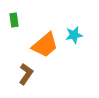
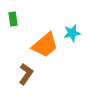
green rectangle: moved 1 px left, 1 px up
cyan star: moved 2 px left, 2 px up
